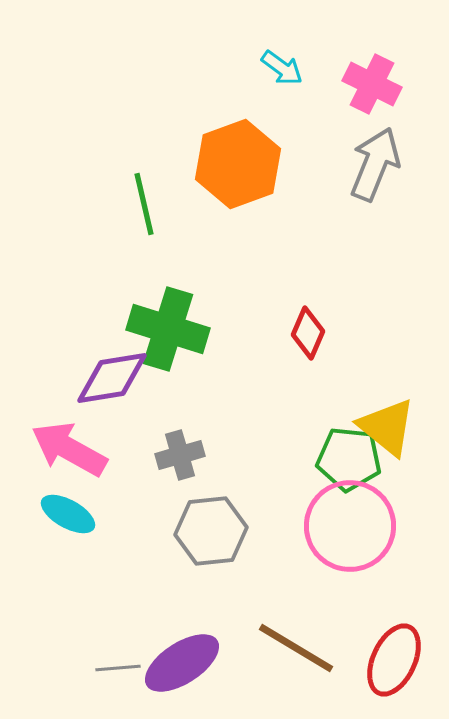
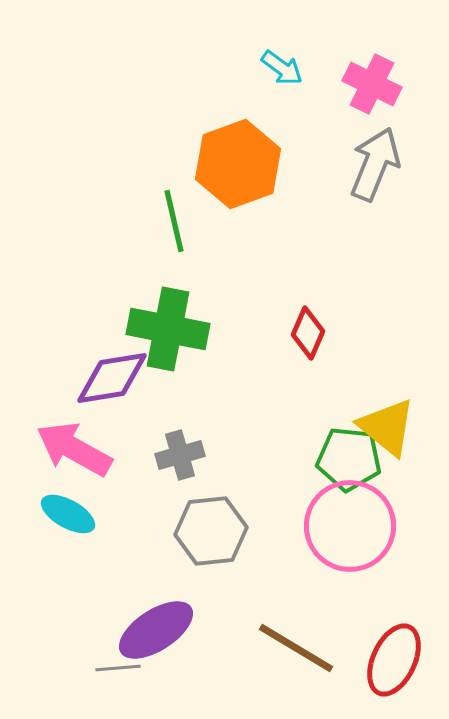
green line: moved 30 px right, 17 px down
green cross: rotated 6 degrees counterclockwise
pink arrow: moved 5 px right
purple ellipse: moved 26 px left, 33 px up
